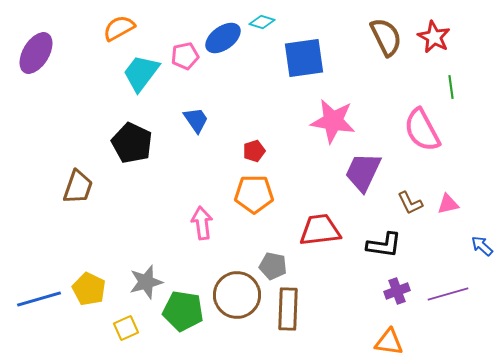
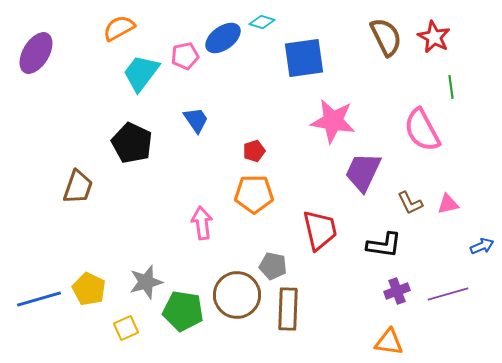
red trapezoid: rotated 84 degrees clockwise
blue arrow: rotated 115 degrees clockwise
